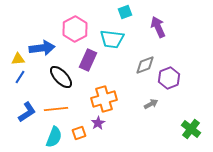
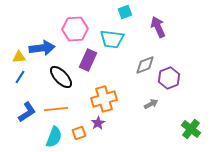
pink hexagon: rotated 25 degrees clockwise
yellow triangle: moved 1 px right, 2 px up
